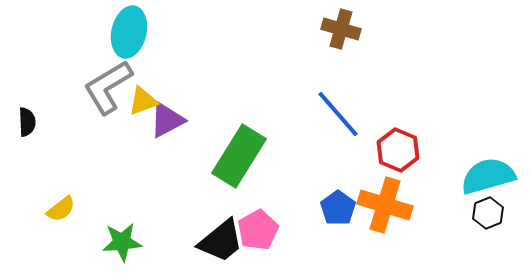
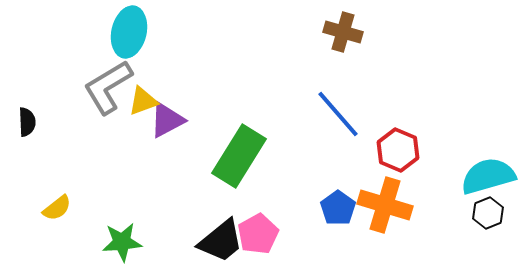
brown cross: moved 2 px right, 3 px down
yellow semicircle: moved 4 px left, 1 px up
pink pentagon: moved 4 px down
